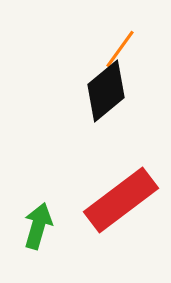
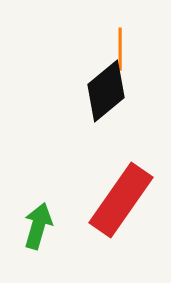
orange line: rotated 36 degrees counterclockwise
red rectangle: rotated 18 degrees counterclockwise
